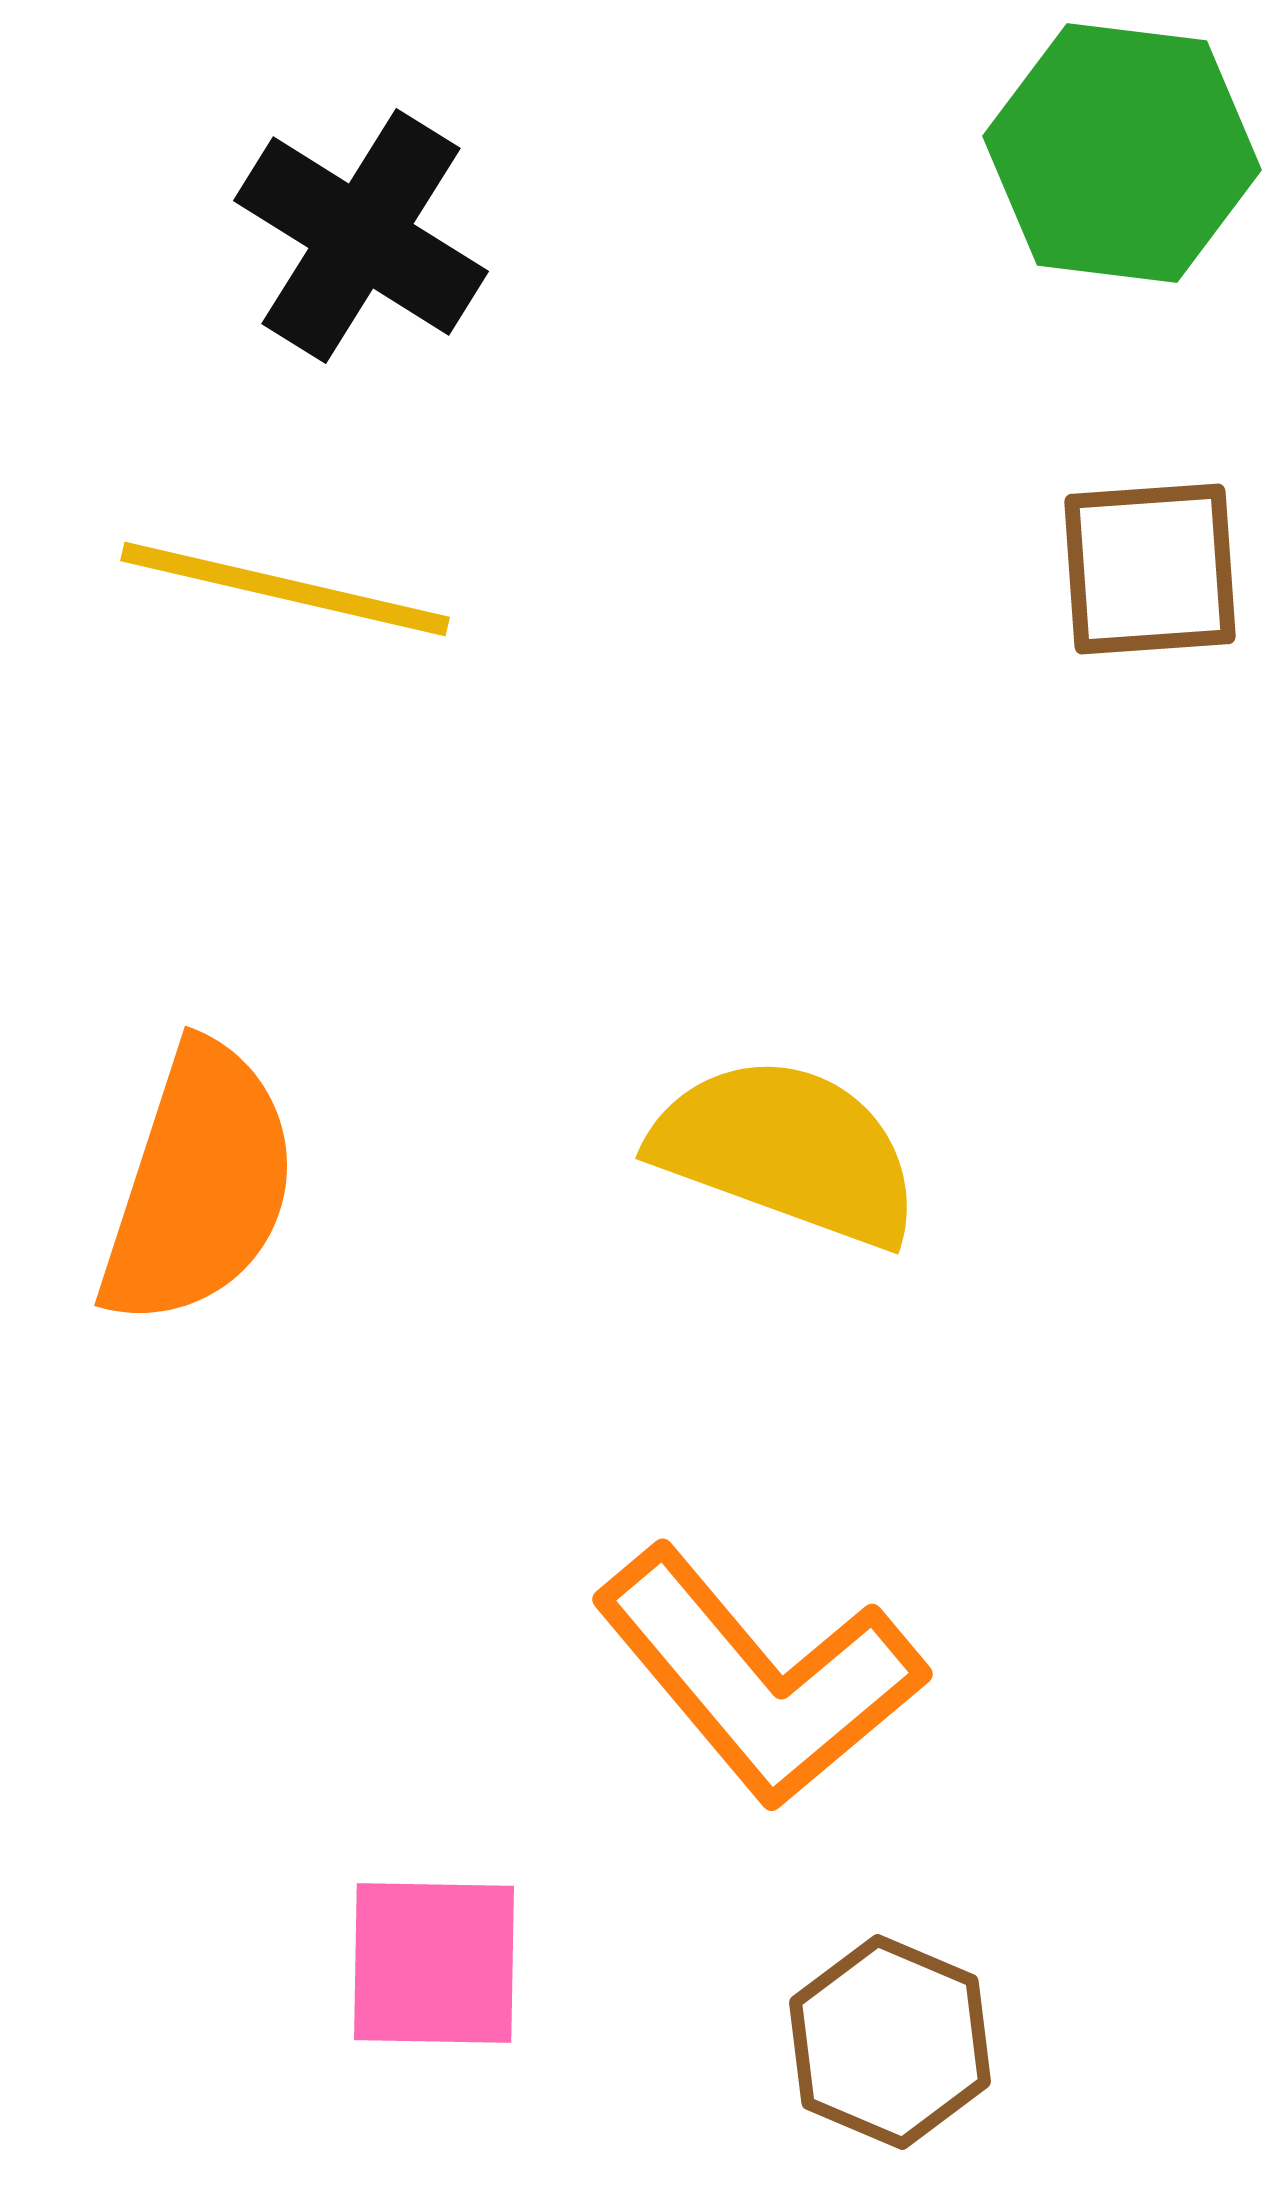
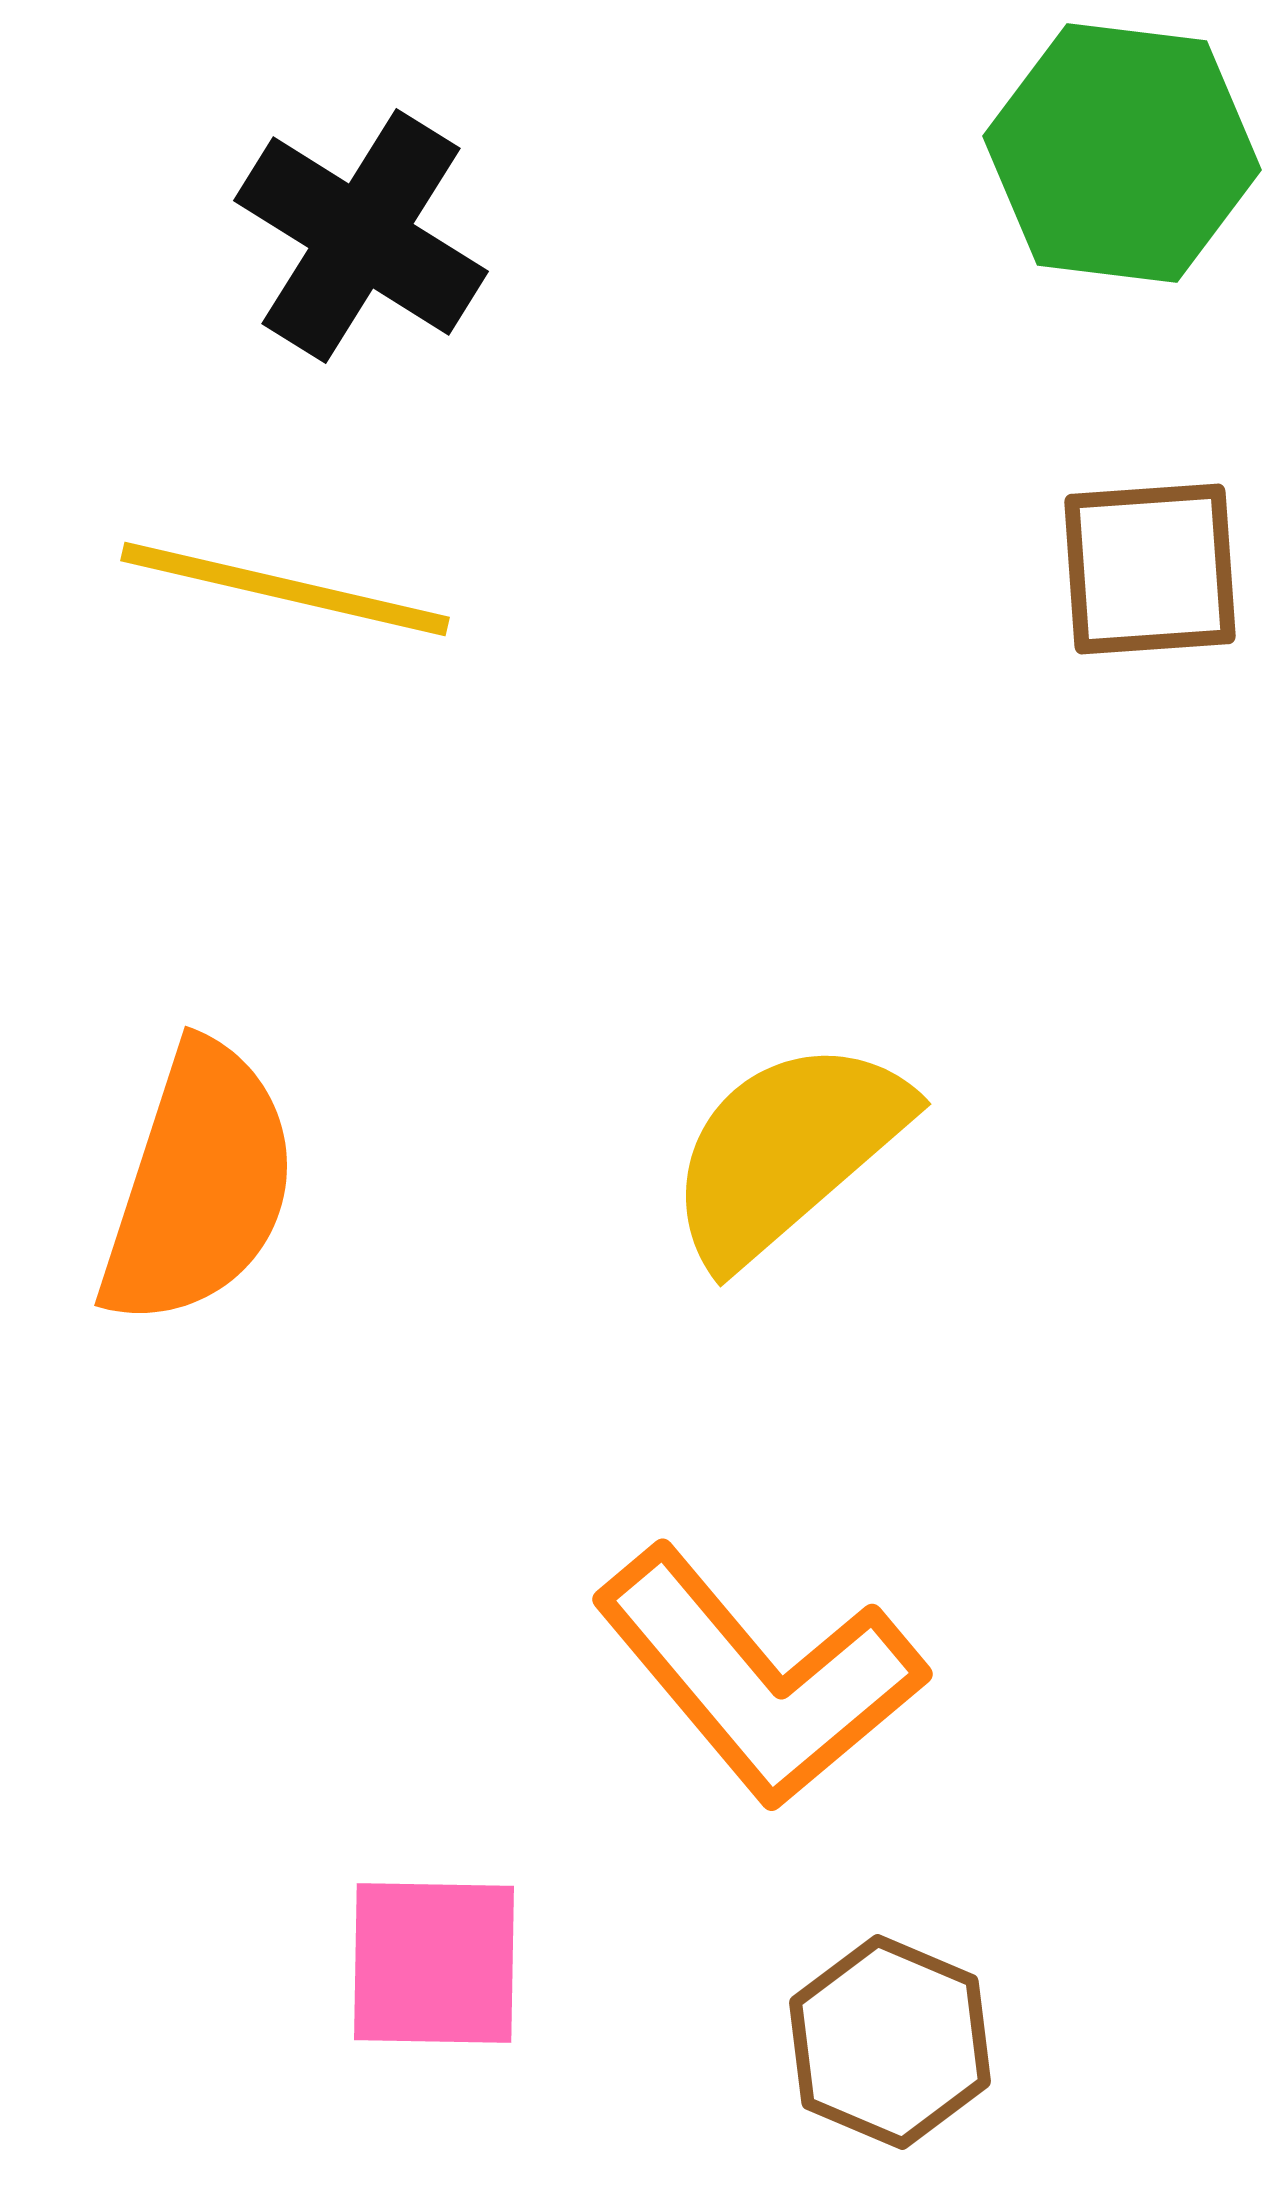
yellow semicircle: rotated 61 degrees counterclockwise
